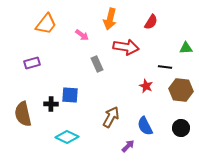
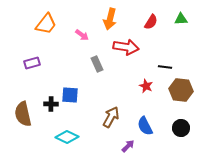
green triangle: moved 5 px left, 29 px up
